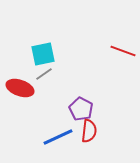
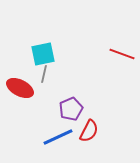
red line: moved 1 px left, 3 px down
gray line: rotated 42 degrees counterclockwise
red ellipse: rotated 8 degrees clockwise
purple pentagon: moved 10 px left; rotated 20 degrees clockwise
red semicircle: rotated 20 degrees clockwise
